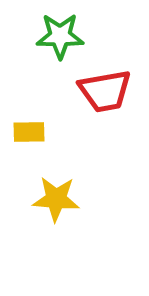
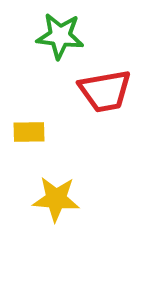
green star: rotated 6 degrees clockwise
